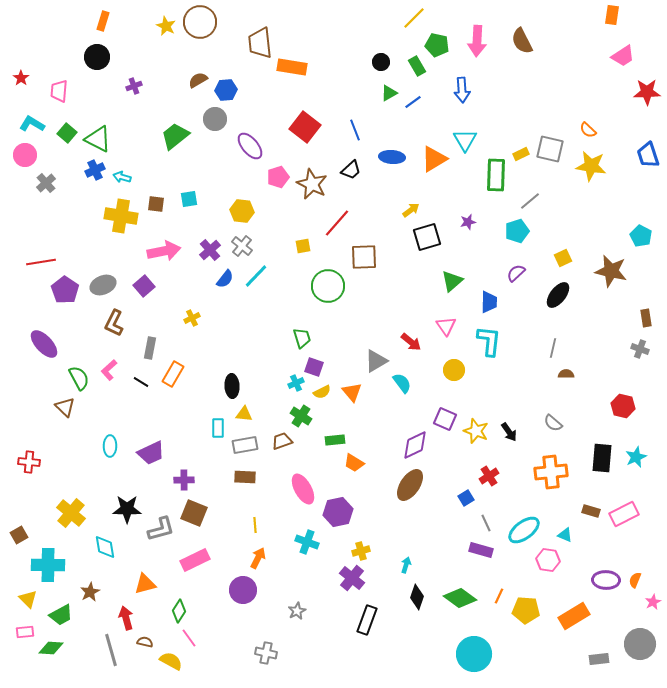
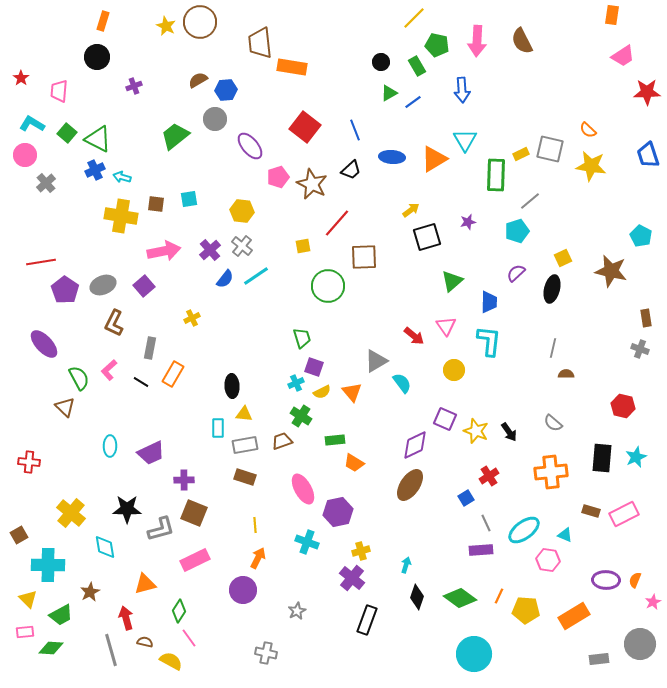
cyan line at (256, 276): rotated 12 degrees clockwise
black ellipse at (558, 295): moved 6 px left, 6 px up; rotated 24 degrees counterclockwise
red arrow at (411, 342): moved 3 px right, 6 px up
brown rectangle at (245, 477): rotated 15 degrees clockwise
purple rectangle at (481, 550): rotated 20 degrees counterclockwise
